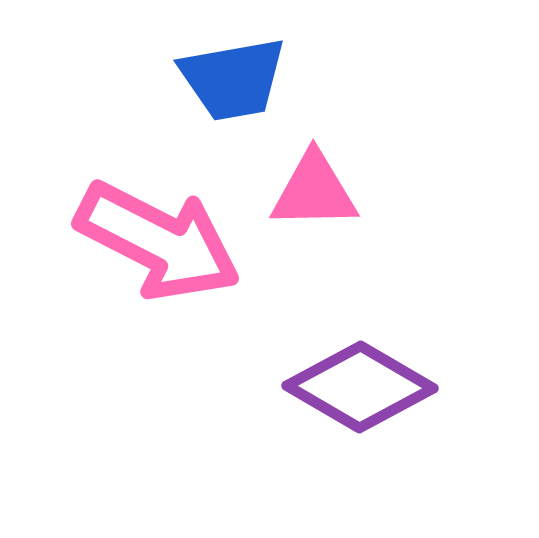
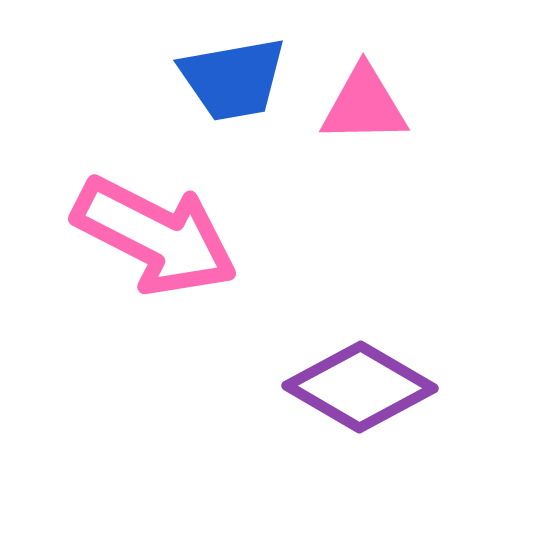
pink triangle: moved 50 px right, 86 px up
pink arrow: moved 3 px left, 5 px up
